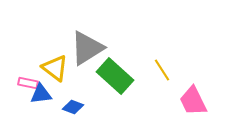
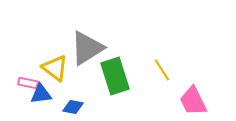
green rectangle: rotated 30 degrees clockwise
blue diamond: rotated 10 degrees counterclockwise
